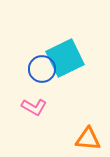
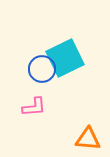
pink L-shape: rotated 35 degrees counterclockwise
